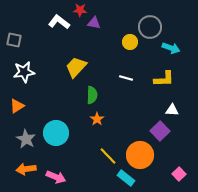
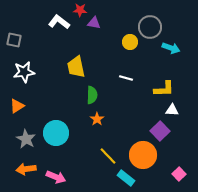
yellow trapezoid: rotated 55 degrees counterclockwise
yellow L-shape: moved 10 px down
orange circle: moved 3 px right
